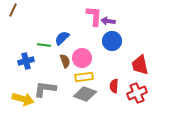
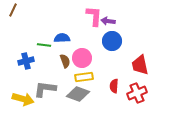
blue semicircle: rotated 42 degrees clockwise
gray diamond: moved 7 px left
